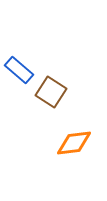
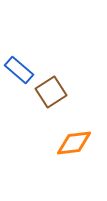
brown square: rotated 24 degrees clockwise
